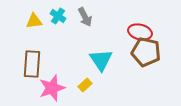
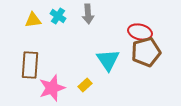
gray arrow: moved 3 px right, 3 px up; rotated 24 degrees clockwise
yellow triangle: moved 1 px left, 1 px up
brown pentagon: rotated 28 degrees counterclockwise
cyan triangle: moved 7 px right
brown rectangle: moved 2 px left, 1 px down
